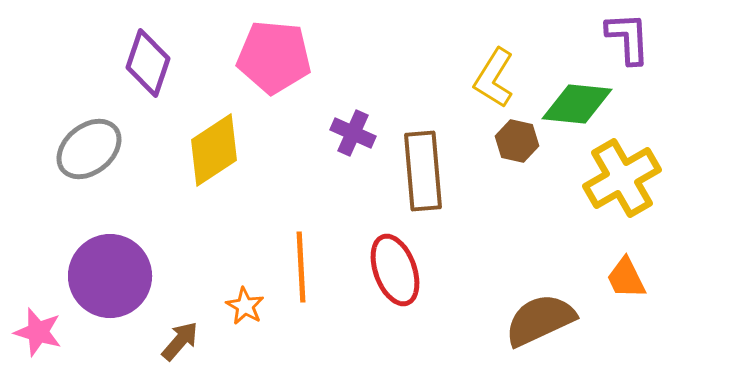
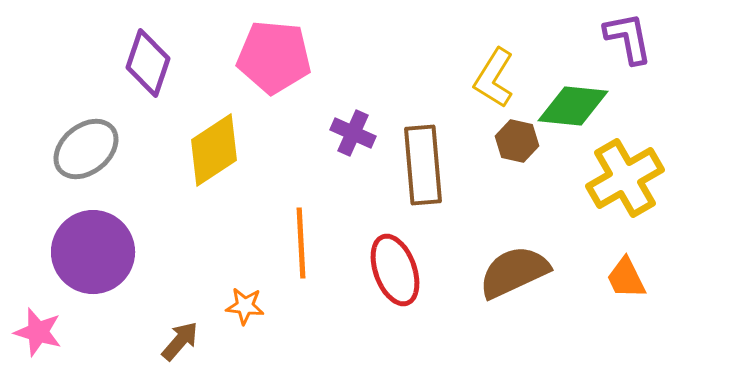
purple L-shape: rotated 8 degrees counterclockwise
green diamond: moved 4 px left, 2 px down
gray ellipse: moved 3 px left
brown rectangle: moved 6 px up
yellow cross: moved 3 px right
orange line: moved 24 px up
purple circle: moved 17 px left, 24 px up
orange star: rotated 24 degrees counterclockwise
brown semicircle: moved 26 px left, 48 px up
